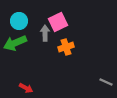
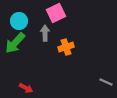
pink square: moved 2 px left, 9 px up
green arrow: rotated 25 degrees counterclockwise
